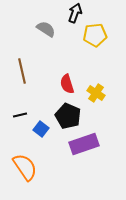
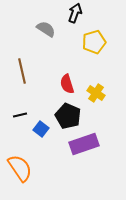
yellow pentagon: moved 1 px left, 7 px down; rotated 10 degrees counterclockwise
orange semicircle: moved 5 px left, 1 px down
